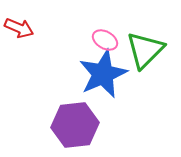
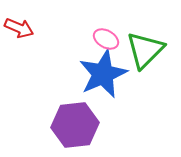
pink ellipse: moved 1 px right, 1 px up
